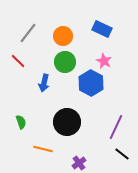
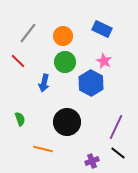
green semicircle: moved 1 px left, 3 px up
black line: moved 4 px left, 1 px up
purple cross: moved 13 px right, 2 px up; rotated 16 degrees clockwise
